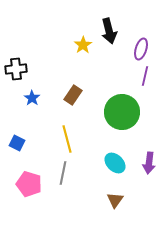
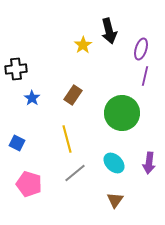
green circle: moved 1 px down
cyan ellipse: moved 1 px left
gray line: moved 12 px right; rotated 40 degrees clockwise
